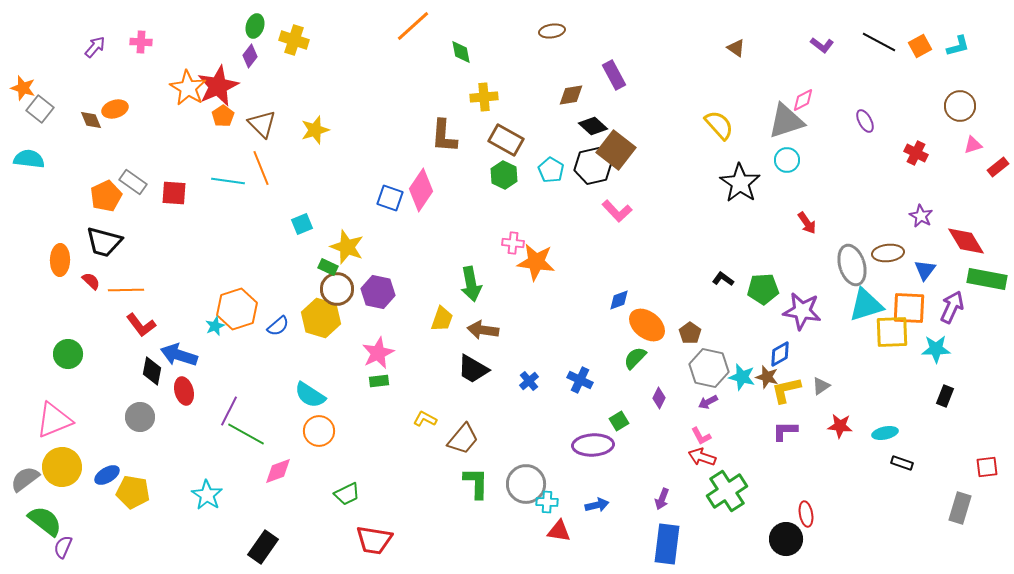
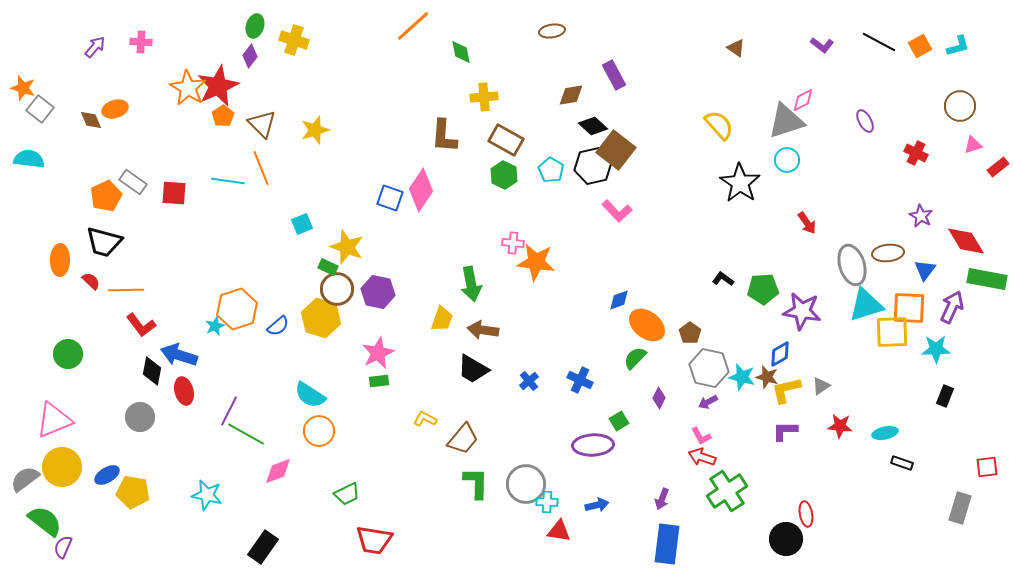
cyan star at (207, 495): rotated 20 degrees counterclockwise
